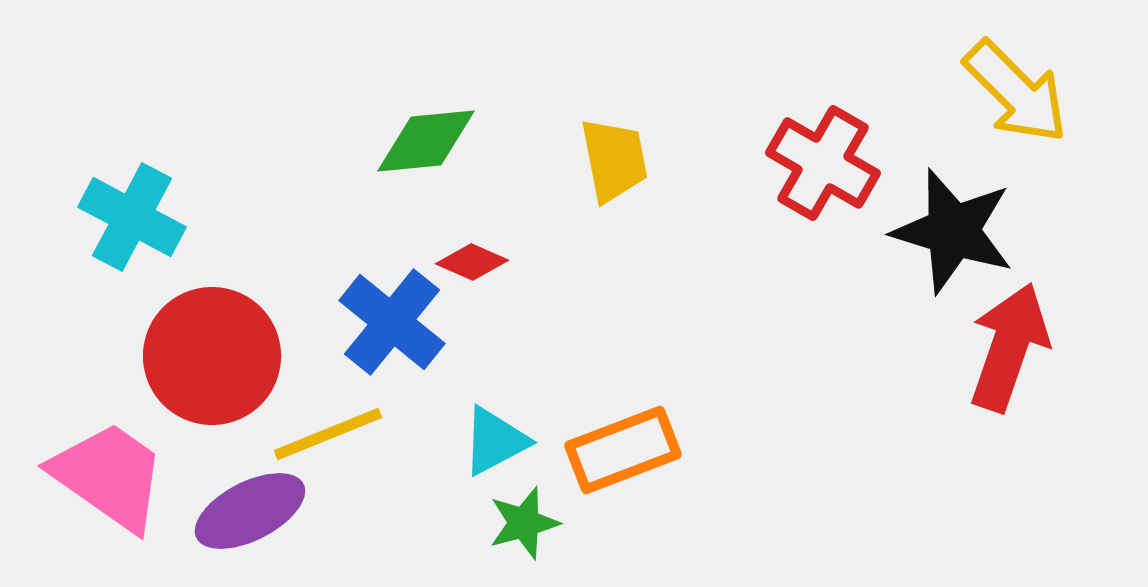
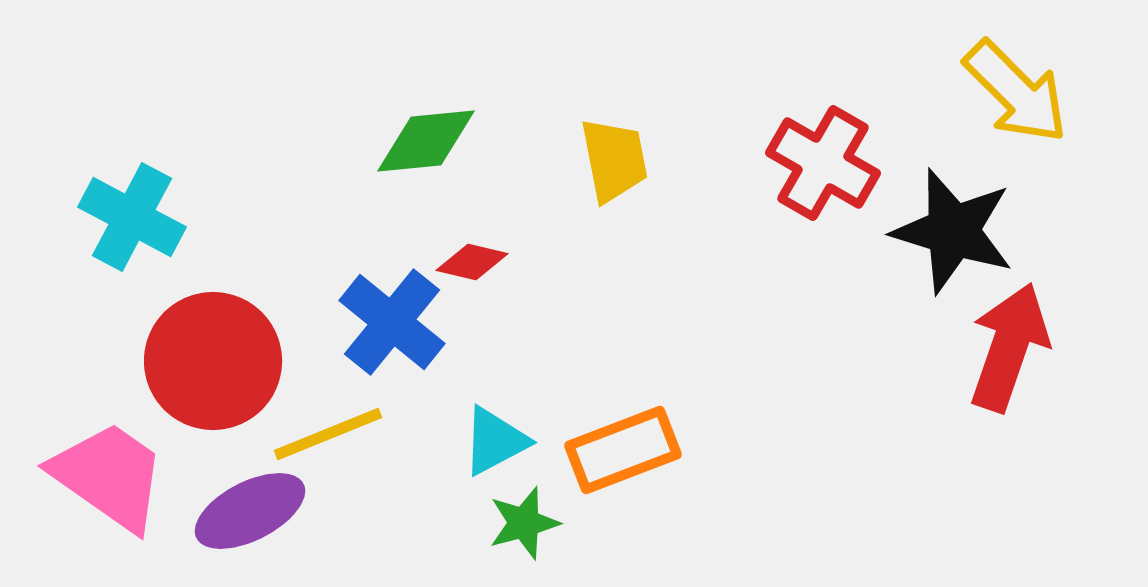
red diamond: rotated 10 degrees counterclockwise
red circle: moved 1 px right, 5 px down
